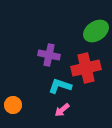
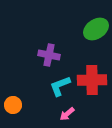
green ellipse: moved 2 px up
red cross: moved 6 px right, 12 px down; rotated 12 degrees clockwise
cyan L-shape: rotated 40 degrees counterclockwise
pink arrow: moved 5 px right, 4 px down
